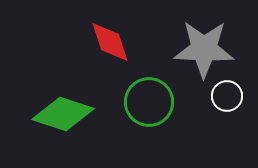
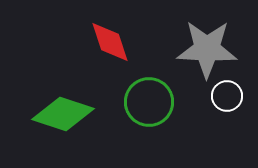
gray star: moved 3 px right
